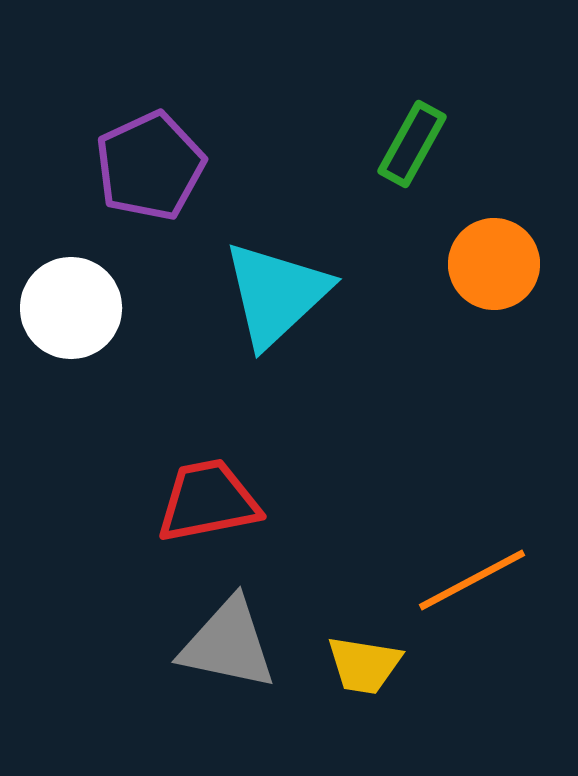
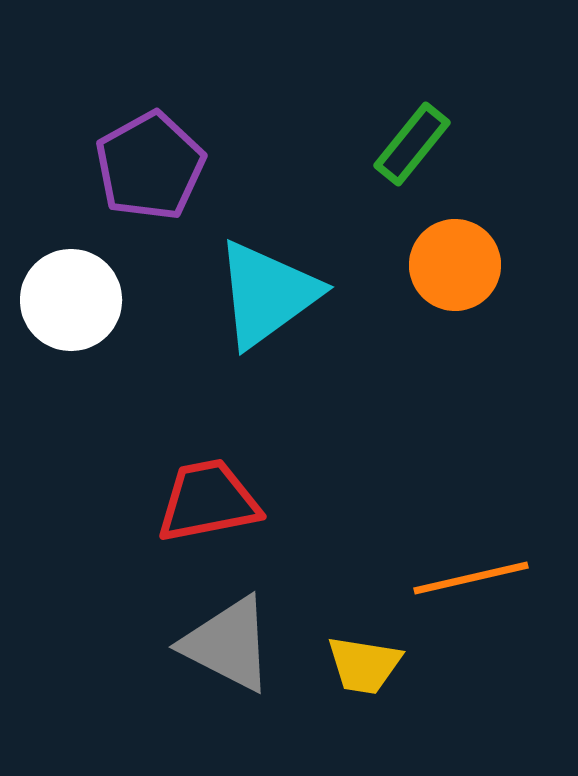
green rectangle: rotated 10 degrees clockwise
purple pentagon: rotated 4 degrees counterclockwise
orange circle: moved 39 px left, 1 px down
cyan triangle: moved 9 px left; rotated 7 degrees clockwise
white circle: moved 8 px up
orange line: moved 1 px left, 2 px up; rotated 15 degrees clockwise
gray triangle: rotated 15 degrees clockwise
